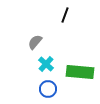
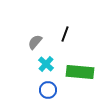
black line: moved 19 px down
blue circle: moved 1 px down
